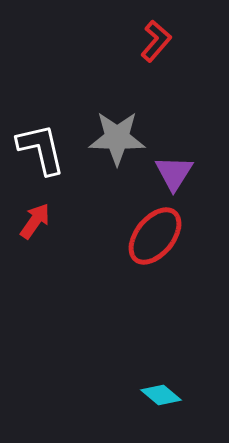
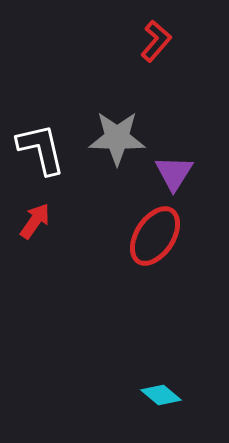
red ellipse: rotated 6 degrees counterclockwise
